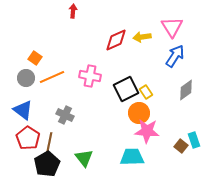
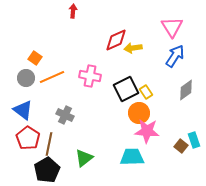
yellow arrow: moved 9 px left, 11 px down
green triangle: rotated 30 degrees clockwise
black pentagon: moved 6 px down
